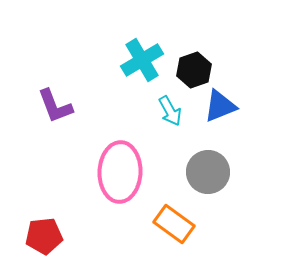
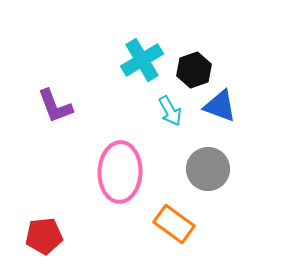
blue triangle: rotated 42 degrees clockwise
gray circle: moved 3 px up
